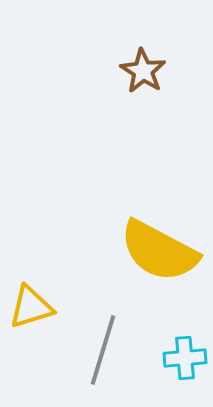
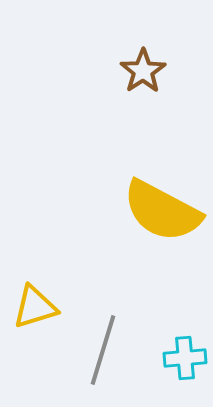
brown star: rotated 6 degrees clockwise
yellow semicircle: moved 3 px right, 40 px up
yellow triangle: moved 4 px right
